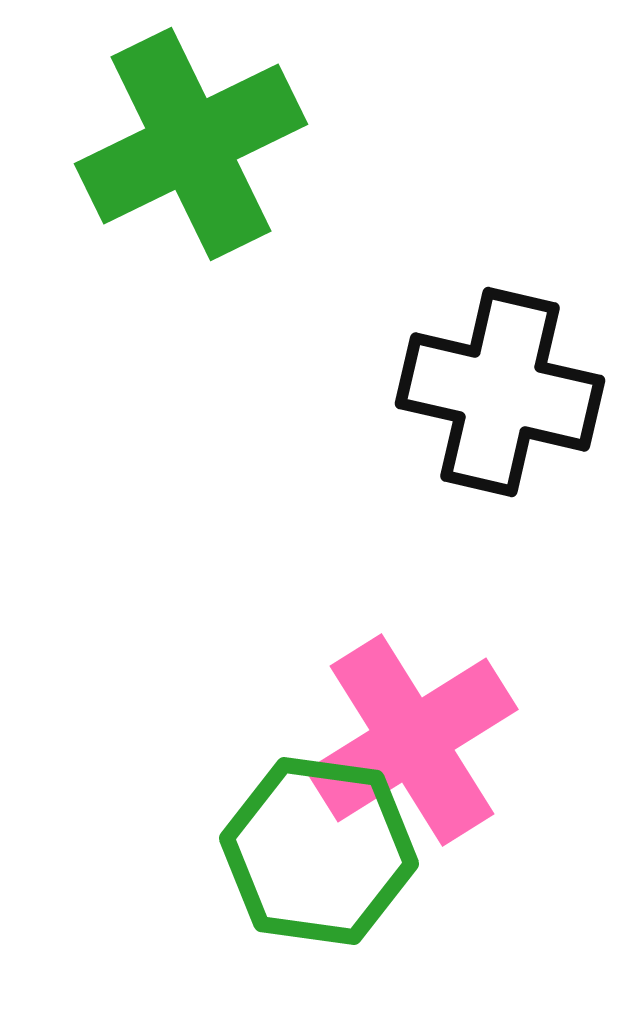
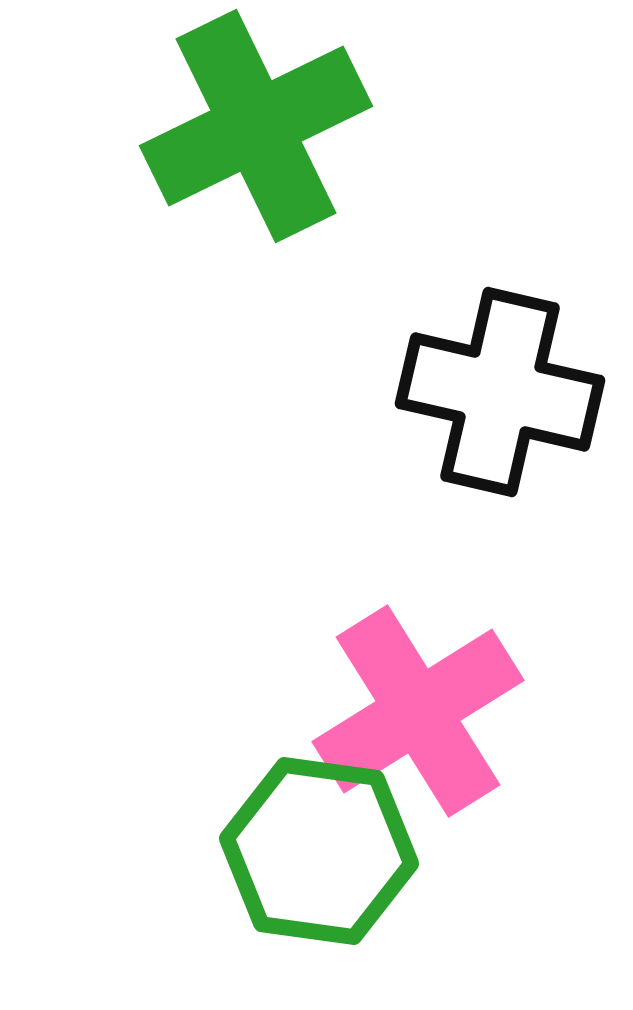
green cross: moved 65 px right, 18 px up
pink cross: moved 6 px right, 29 px up
